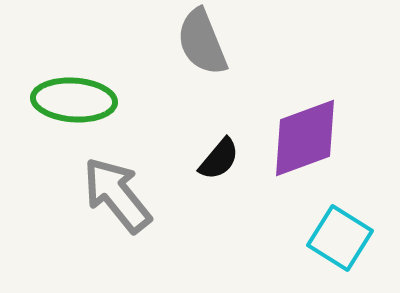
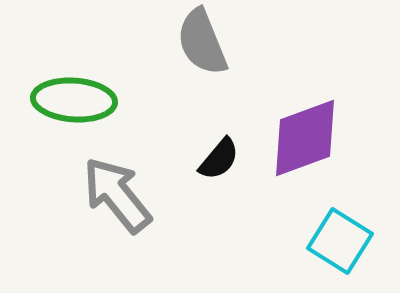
cyan square: moved 3 px down
